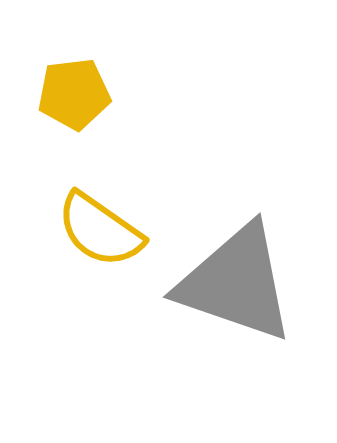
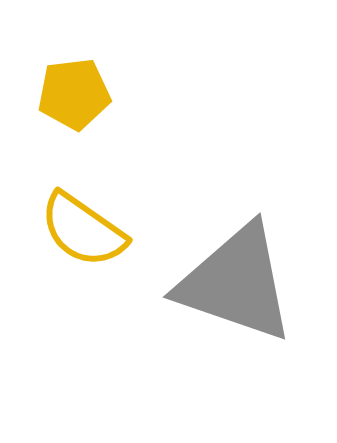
yellow semicircle: moved 17 px left
